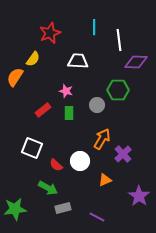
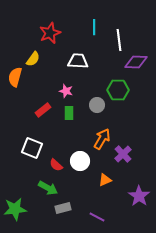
orange semicircle: rotated 18 degrees counterclockwise
